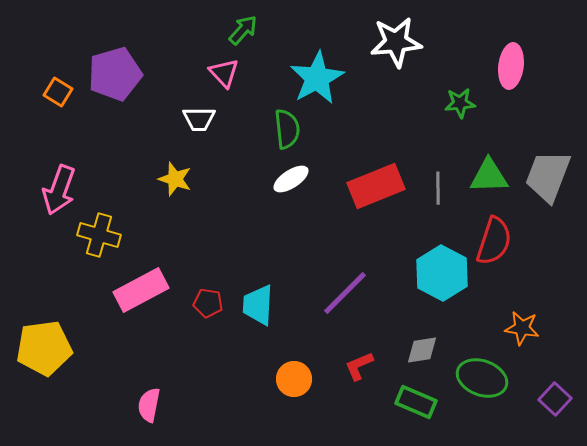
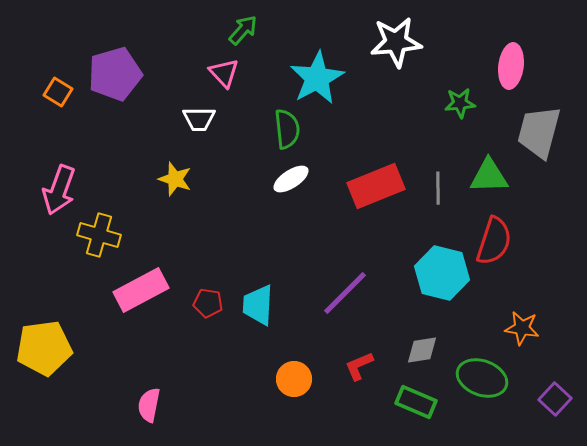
gray trapezoid: moved 9 px left, 44 px up; rotated 6 degrees counterclockwise
cyan hexagon: rotated 14 degrees counterclockwise
